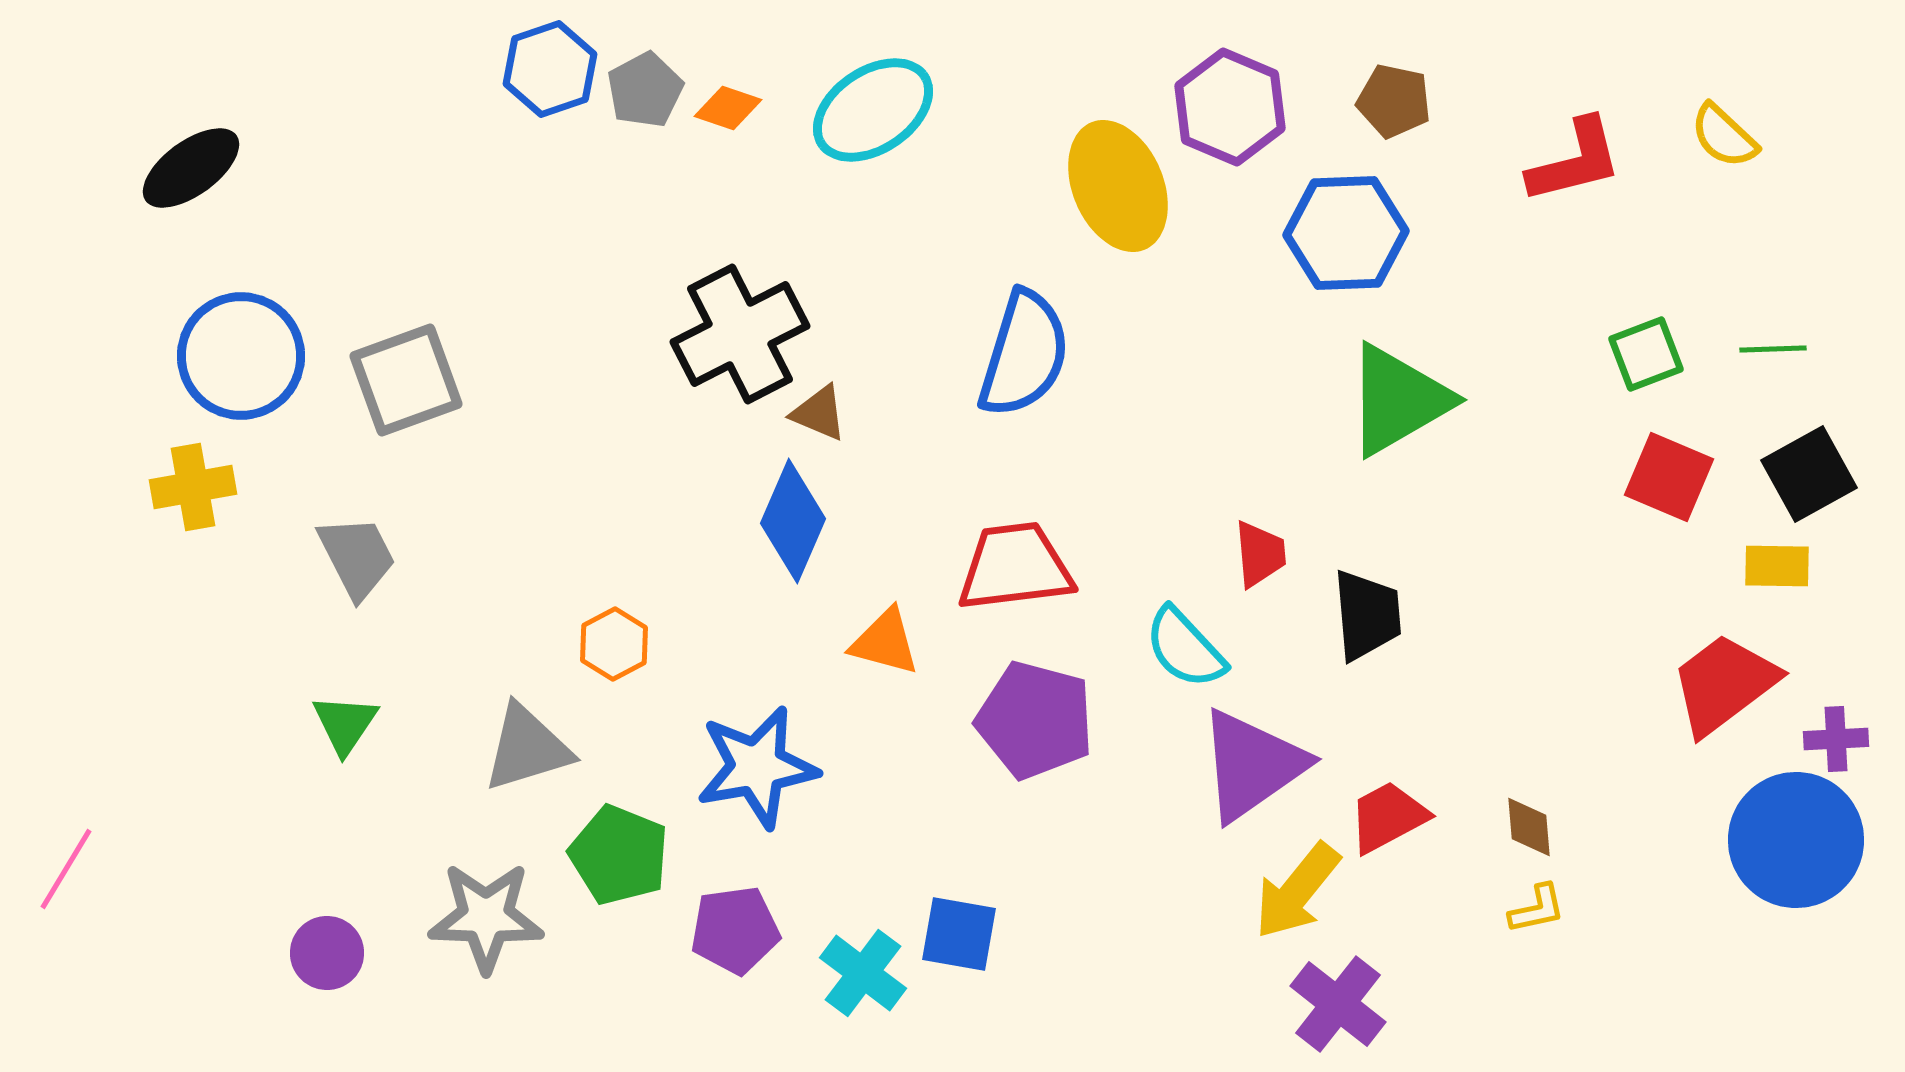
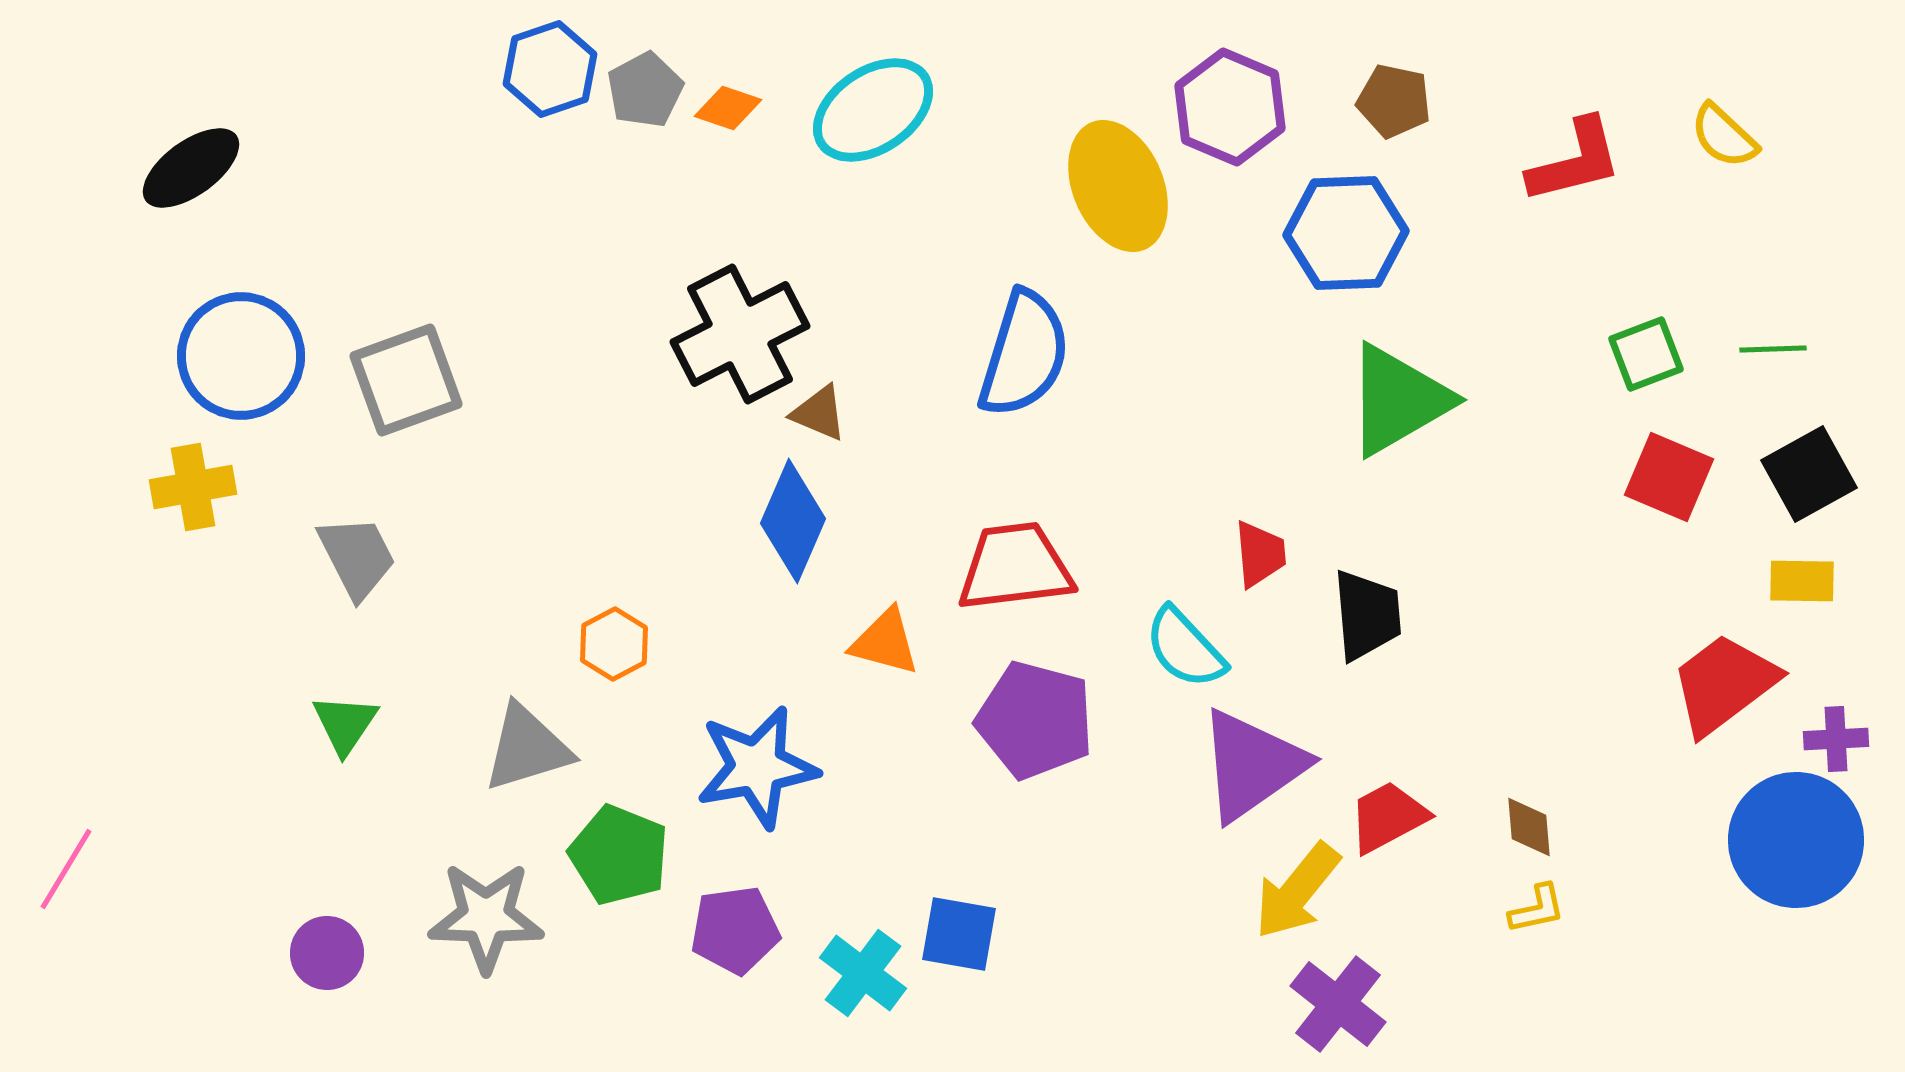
yellow rectangle at (1777, 566): moved 25 px right, 15 px down
